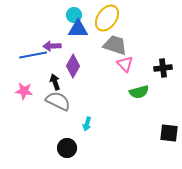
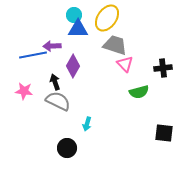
black square: moved 5 px left
